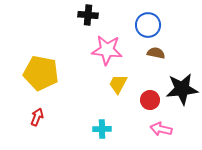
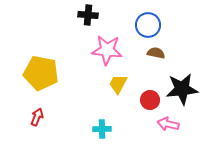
pink arrow: moved 7 px right, 5 px up
